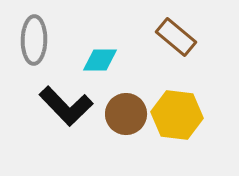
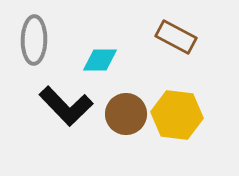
brown rectangle: rotated 12 degrees counterclockwise
